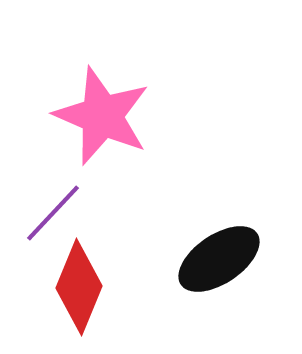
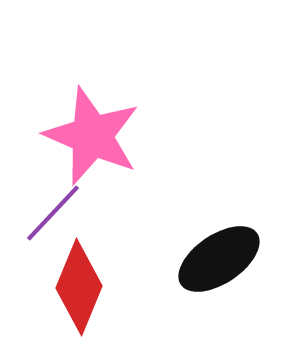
pink star: moved 10 px left, 20 px down
